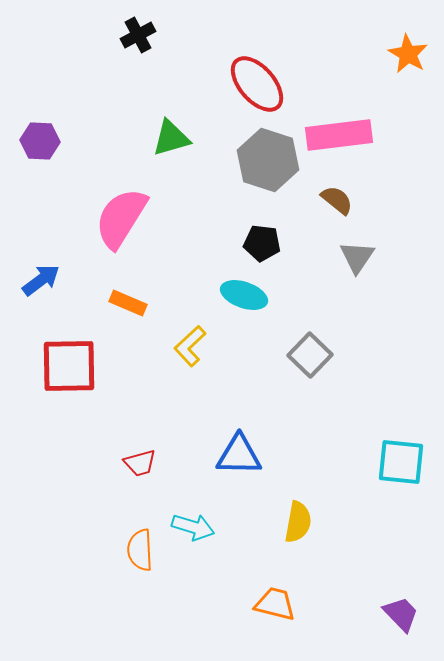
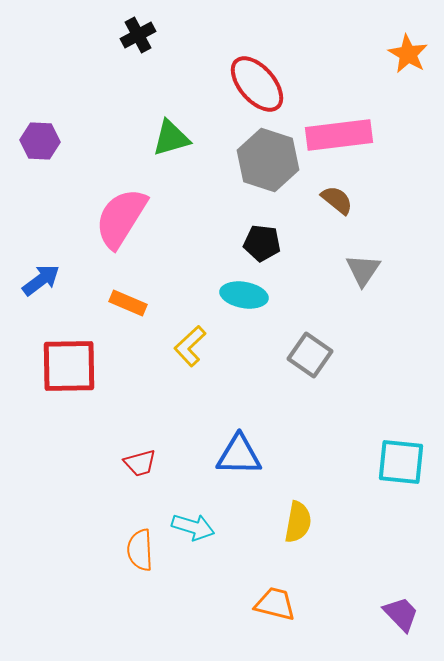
gray triangle: moved 6 px right, 13 px down
cyan ellipse: rotated 9 degrees counterclockwise
gray square: rotated 9 degrees counterclockwise
